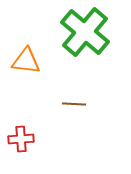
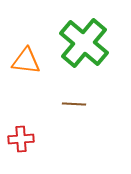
green cross: moved 1 px left, 11 px down
